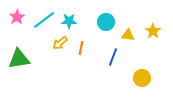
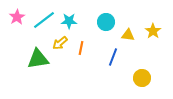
green triangle: moved 19 px right
